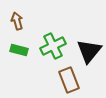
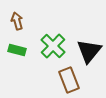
green cross: rotated 20 degrees counterclockwise
green rectangle: moved 2 px left
